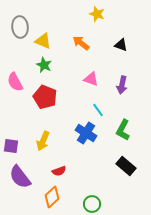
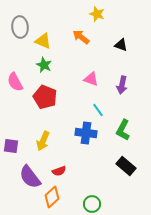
orange arrow: moved 6 px up
blue cross: rotated 25 degrees counterclockwise
purple semicircle: moved 10 px right
